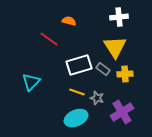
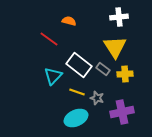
white rectangle: rotated 55 degrees clockwise
cyan triangle: moved 22 px right, 6 px up
purple cross: rotated 20 degrees clockwise
